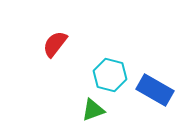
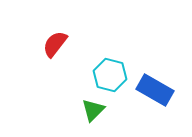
green triangle: rotated 25 degrees counterclockwise
